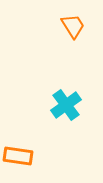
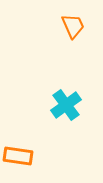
orange trapezoid: rotated 8 degrees clockwise
